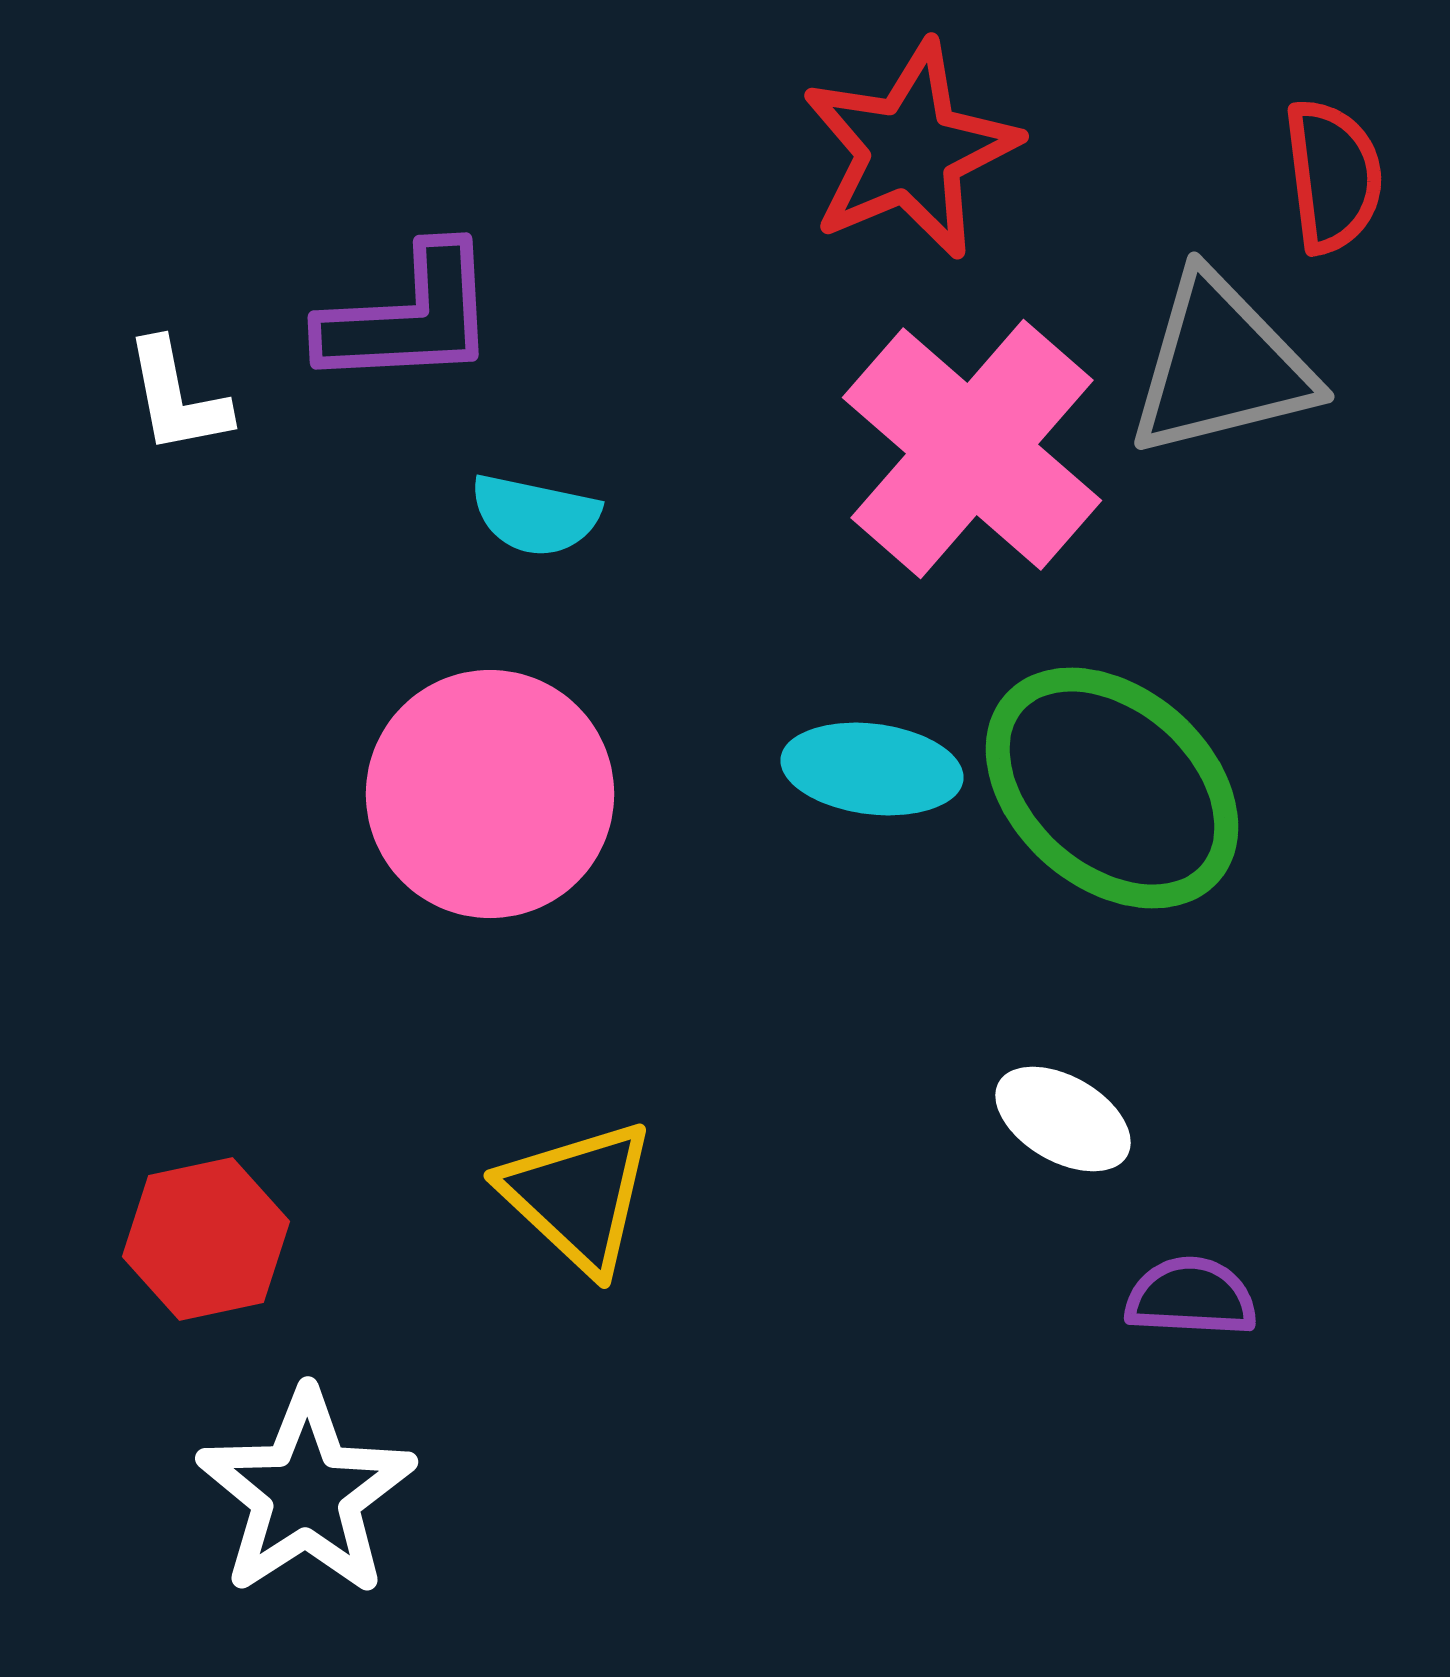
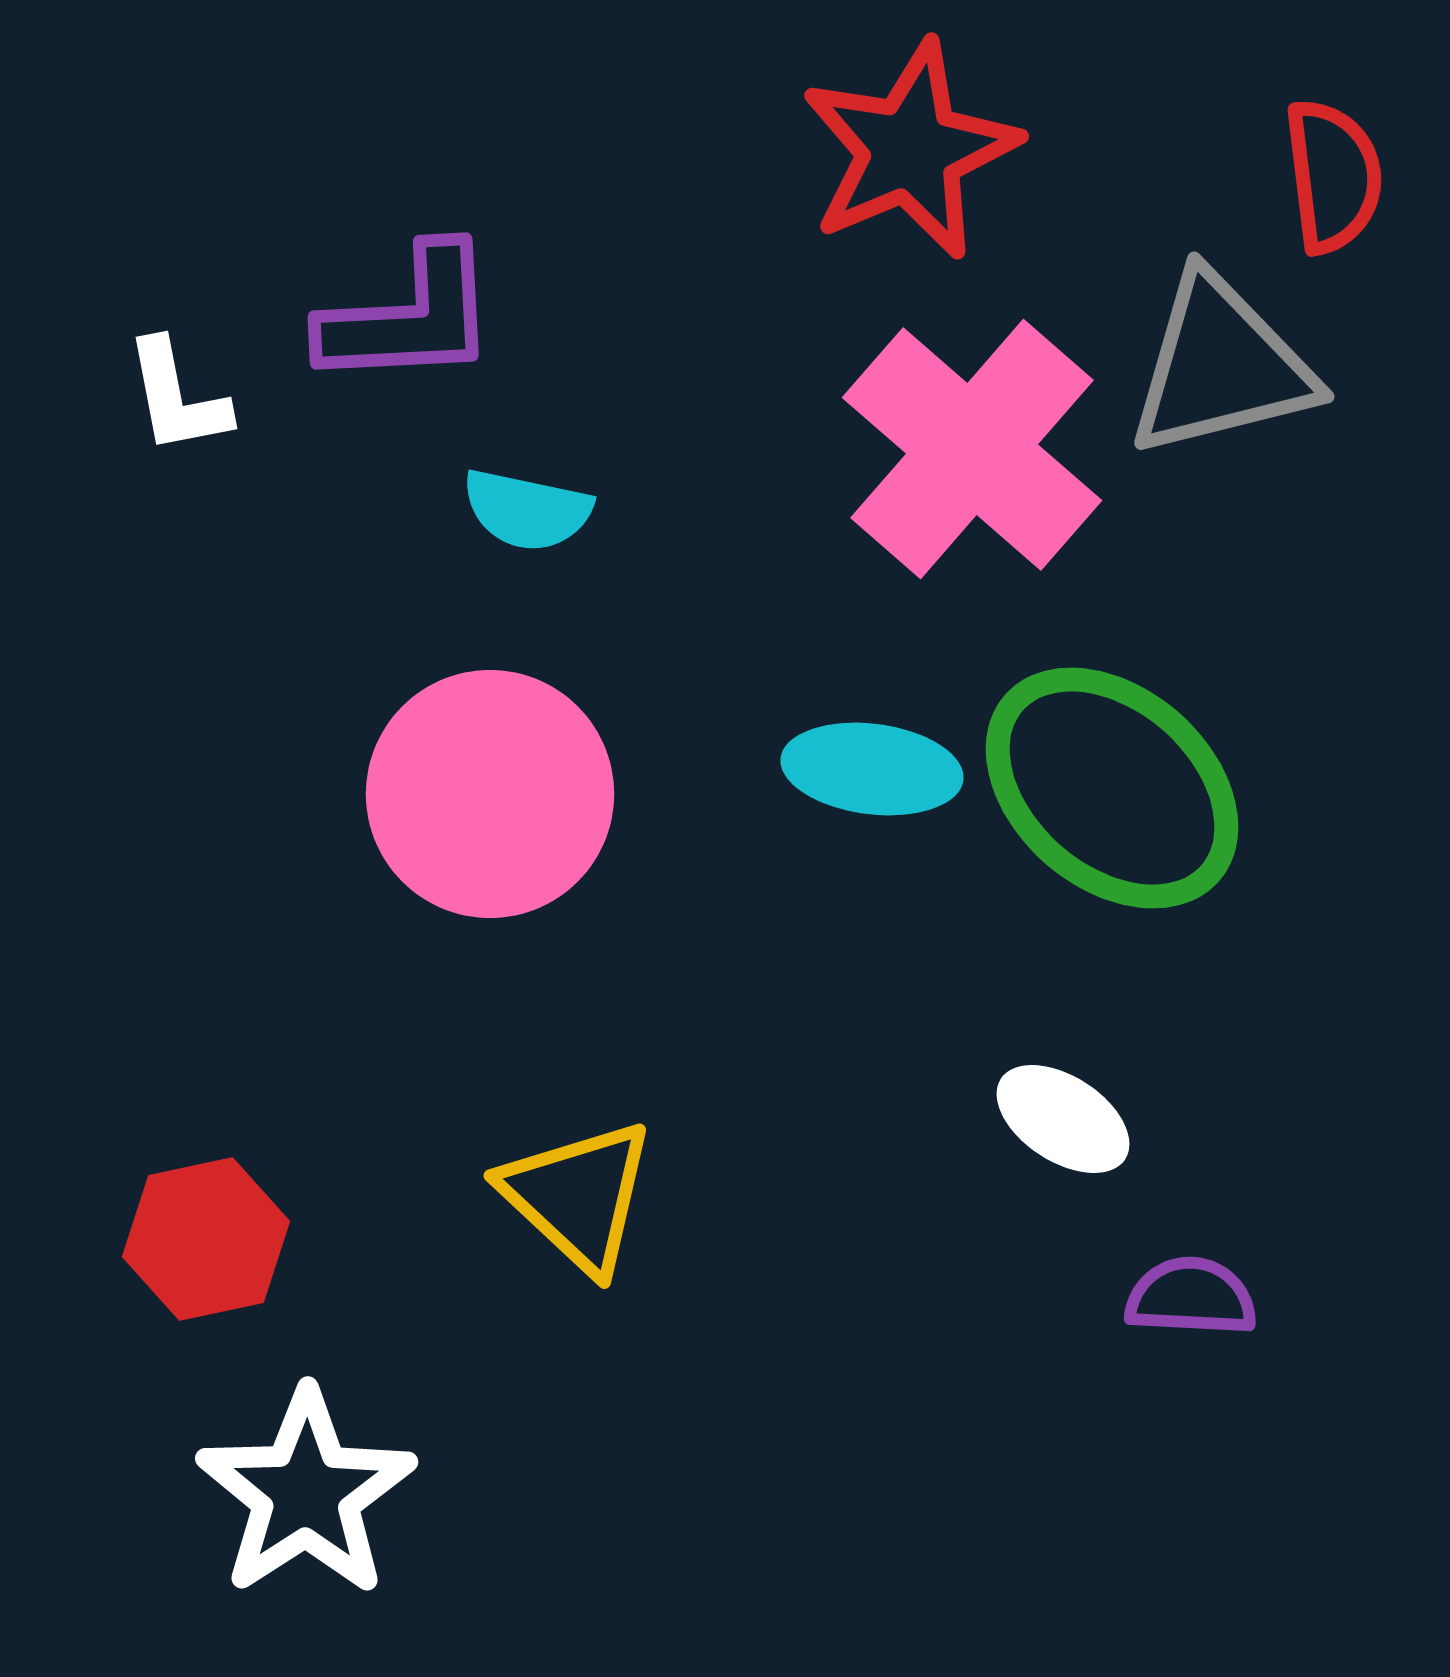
cyan semicircle: moved 8 px left, 5 px up
white ellipse: rotated 3 degrees clockwise
